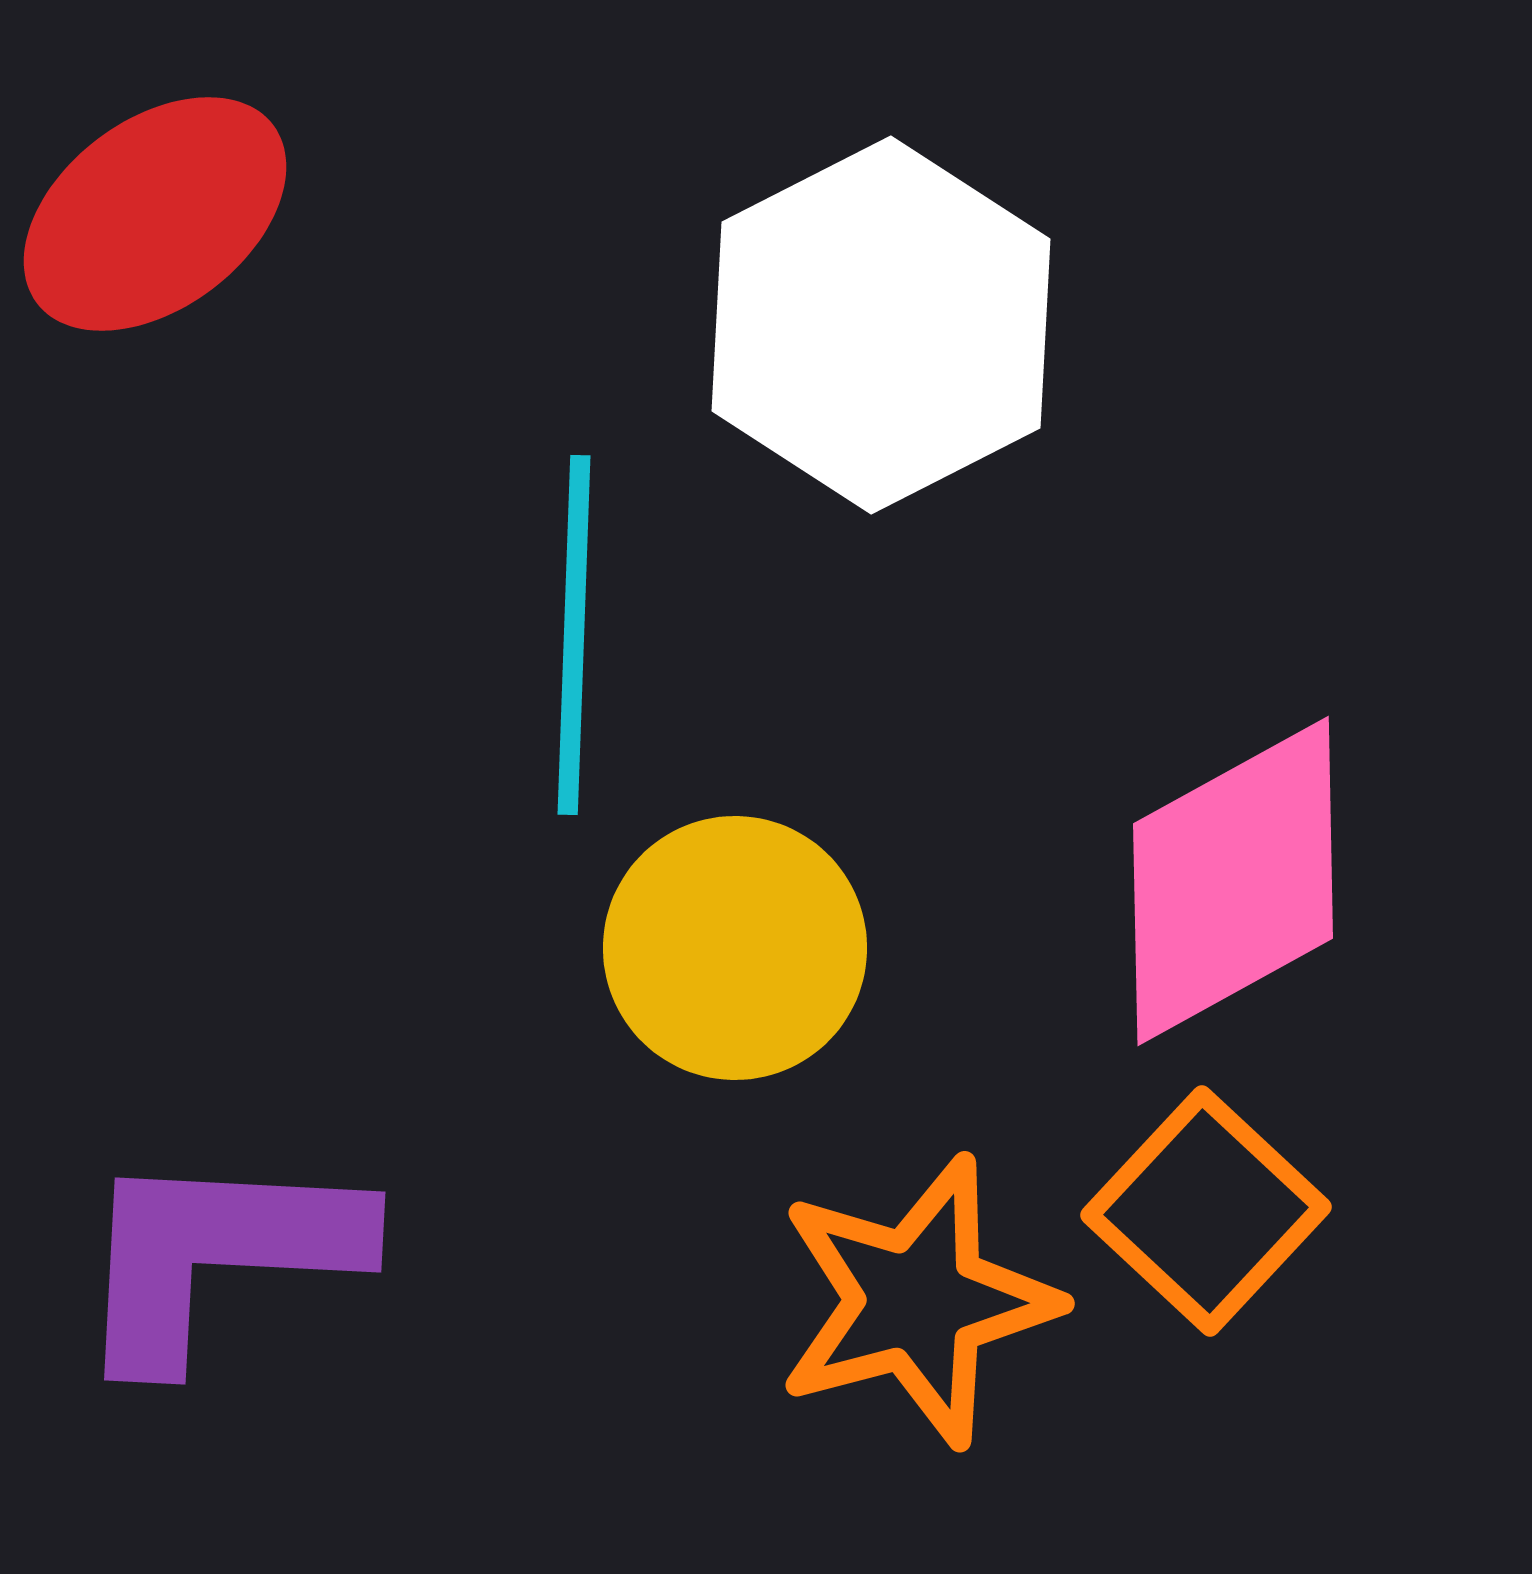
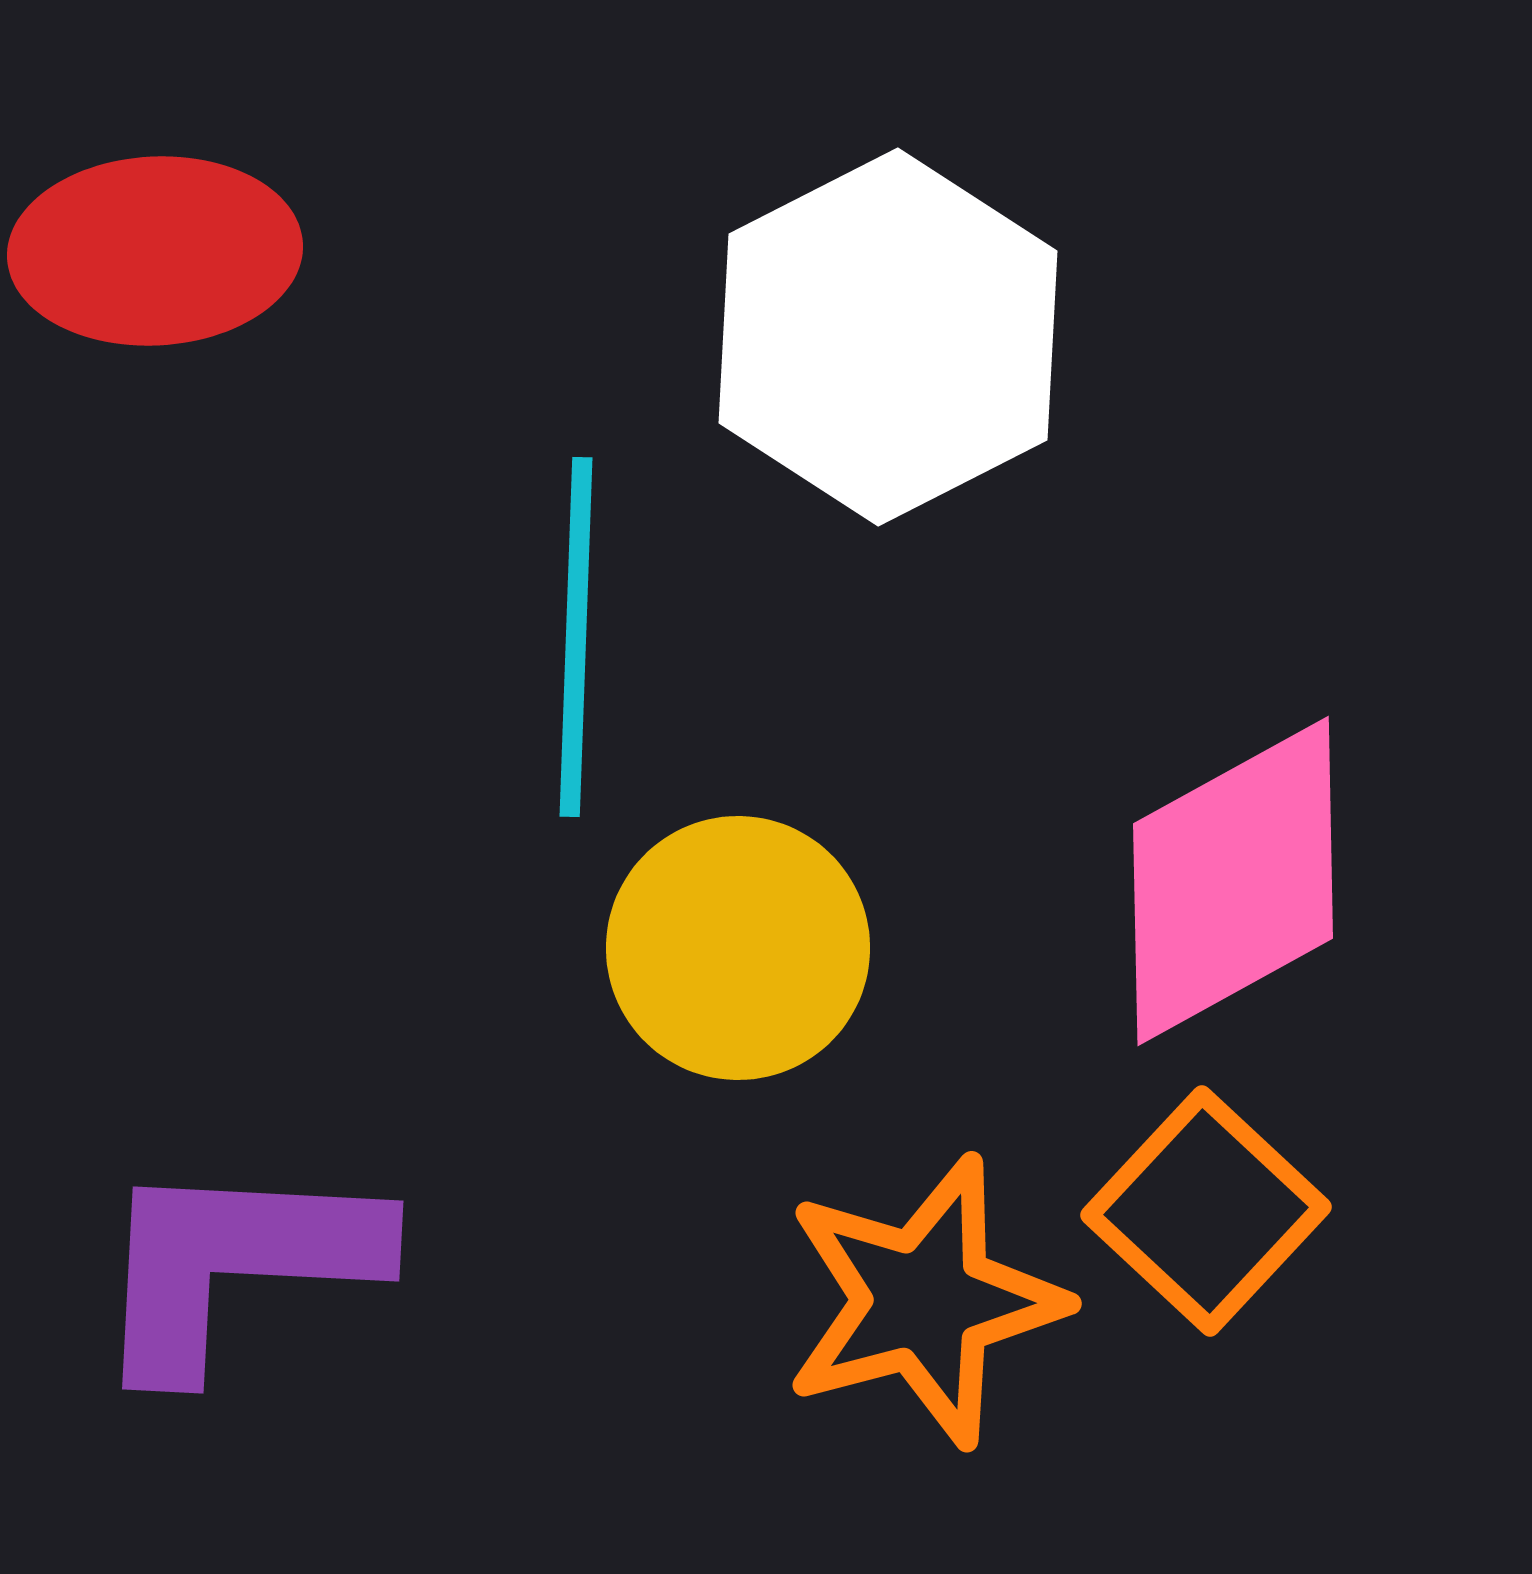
red ellipse: moved 37 px down; rotated 34 degrees clockwise
white hexagon: moved 7 px right, 12 px down
cyan line: moved 2 px right, 2 px down
yellow circle: moved 3 px right
purple L-shape: moved 18 px right, 9 px down
orange star: moved 7 px right
